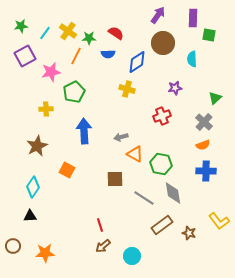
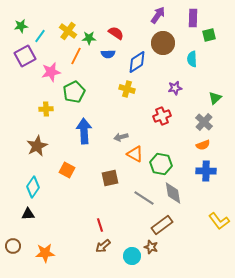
cyan line at (45, 33): moved 5 px left, 3 px down
green square at (209, 35): rotated 24 degrees counterclockwise
brown square at (115, 179): moved 5 px left, 1 px up; rotated 12 degrees counterclockwise
black triangle at (30, 216): moved 2 px left, 2 px up
brown star at (189, 233): moved 38 px left, 14 px down
